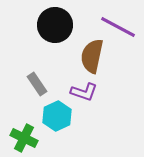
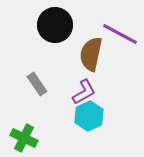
purple line: moved 2 px right, 7 px down
brown semicircle: moved 1 px left, 2 px up
purple L-shape: rotated 48 degrees counterclockwise
cyan hexagon: moved 32 px right
